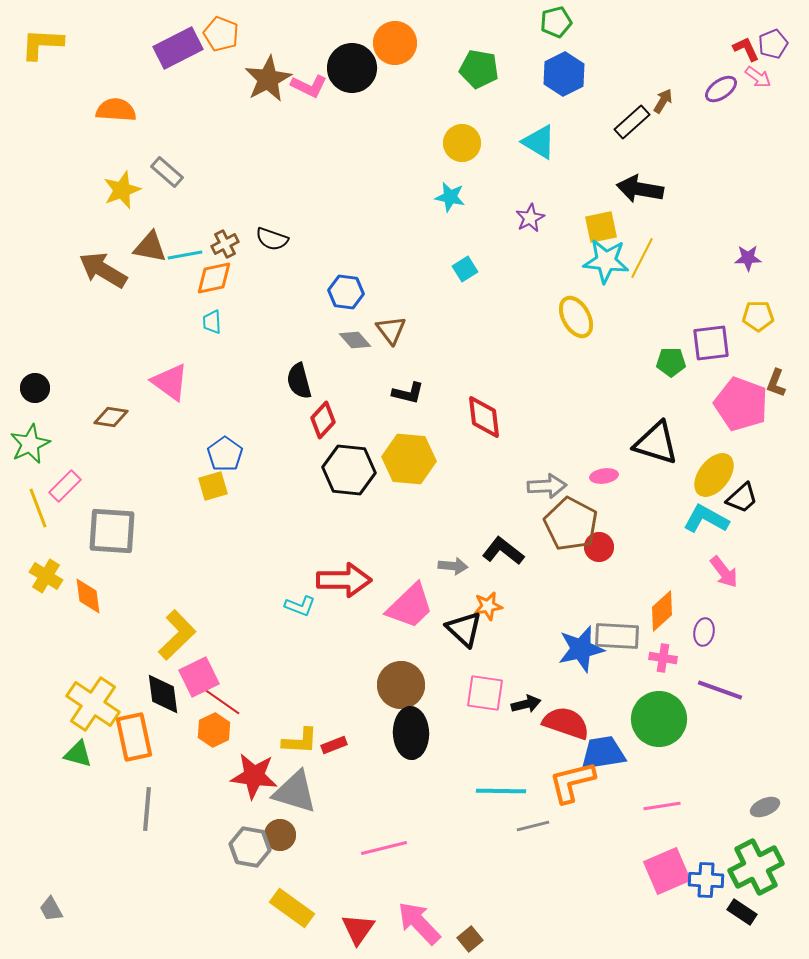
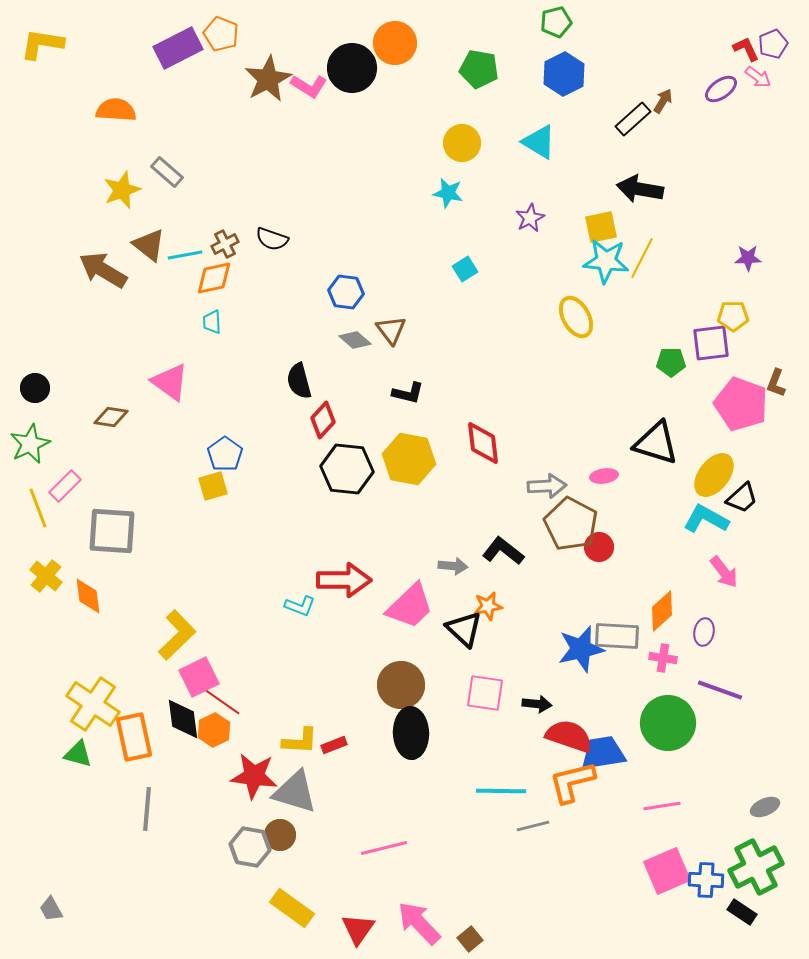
yellow L-shape at (42, 44): rotated 6 degrees clockwise
pink L-shape at (309, 86): rotated 6 degrees clockwise
black rectangle at (632, 122): moved 1 px right, 3 px up
cyan star at (450, 197): moved 2 px left, 4 px up
brown triangle at (150, 247): moved 1 px left, 2 px up; rotated 27 degrees clockwise
yellow pentagon at (758, 316): moved 25 px left
gray diamond at (355, 340): rotated 8 degrees counterclockwise
red diamond at (484, 417): moved 1 px left, 26 px down
yellow hexagon at (409, 459): rotated 6 degrees clockwise
black hexagon at (349, 470): moved 2 px left, 1 px up
yellow cross at (46, 576): rotated 8 degrees clockwise
black diamond at (163, 694): moved 20 px right, 25 px down
black arrow at (526, 704): moved 11 px right; rotated 20 degrees clockwise
green circle at (659, 719): moved 9 px right, 4 px down
red semicircle at (566, 723): moved 3 px right, 13 px down
